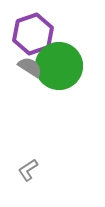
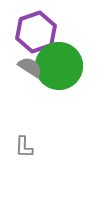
purple hexagon: moved 3 px right, 2 px up
gray L-shape: moved 4 px left, 23 px up; rotated 55 degrees counterclockwise
